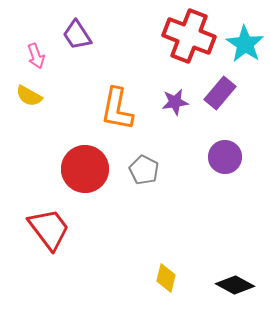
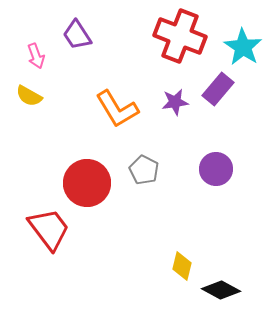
red cross: moved 9 px left
cyan star: moved 2 px left, 3 px down
purple rectangle: moved 2 px left, 4 px up
orange L-shape: rotated 42 degrees counterclockwise
purple circle: moved 9 px left, 12 px down
red circle: moved 2 px right, 14 px down
yellow diamond: moved 16 px right, 12 px up
black diamond: moved 14 px left, 5 px down
